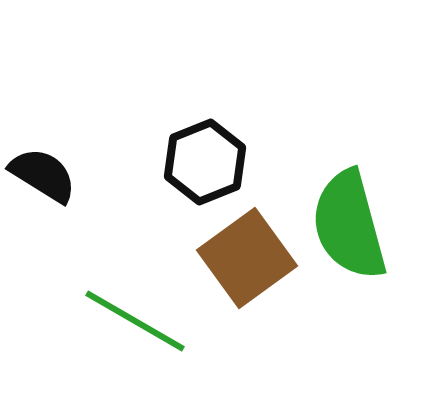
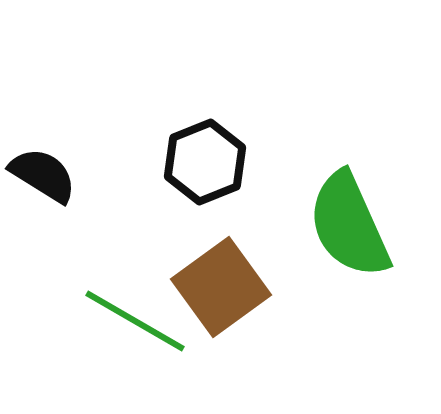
green semicircle: rotated 9 degrees counterclockwise
brown square: moved 26 px left, 29 px down
